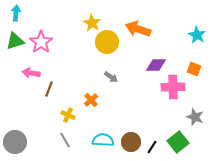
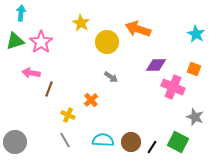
cyan arrow: moved 5 px right
yellow star: moved 11 px left
cyan star: moved 1 px left, 1 px up
pink cross: rotated 25 degrees clockwise
green square: rotated 25 degrees counterclockwise
